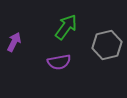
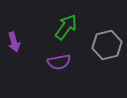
purple arrow: rotated 138 degrees clockwise
